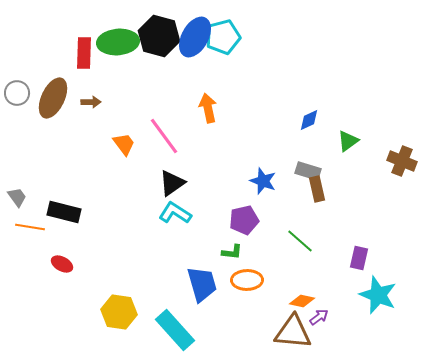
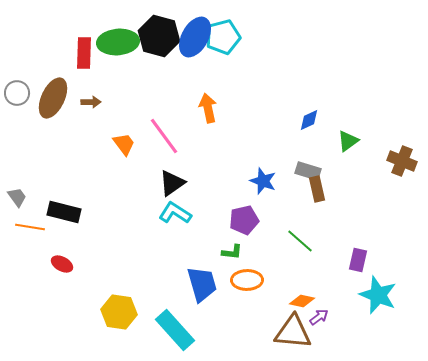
purple rectangle: moved 1 px left, 2 px down
